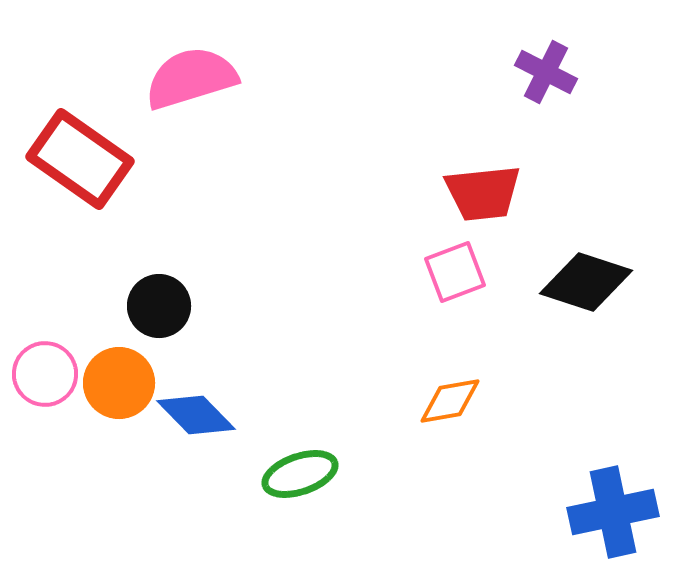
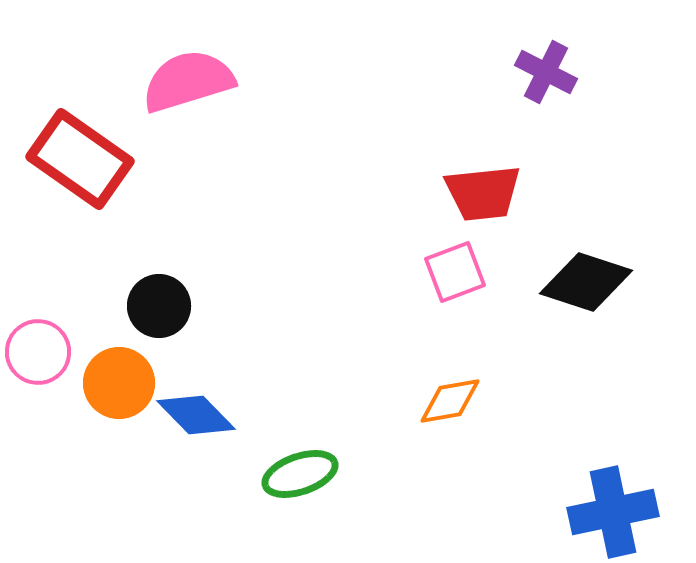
pink semicircle: moved 3 px left, 3 px down
pink circle: moved 7 px left, 22 px up
